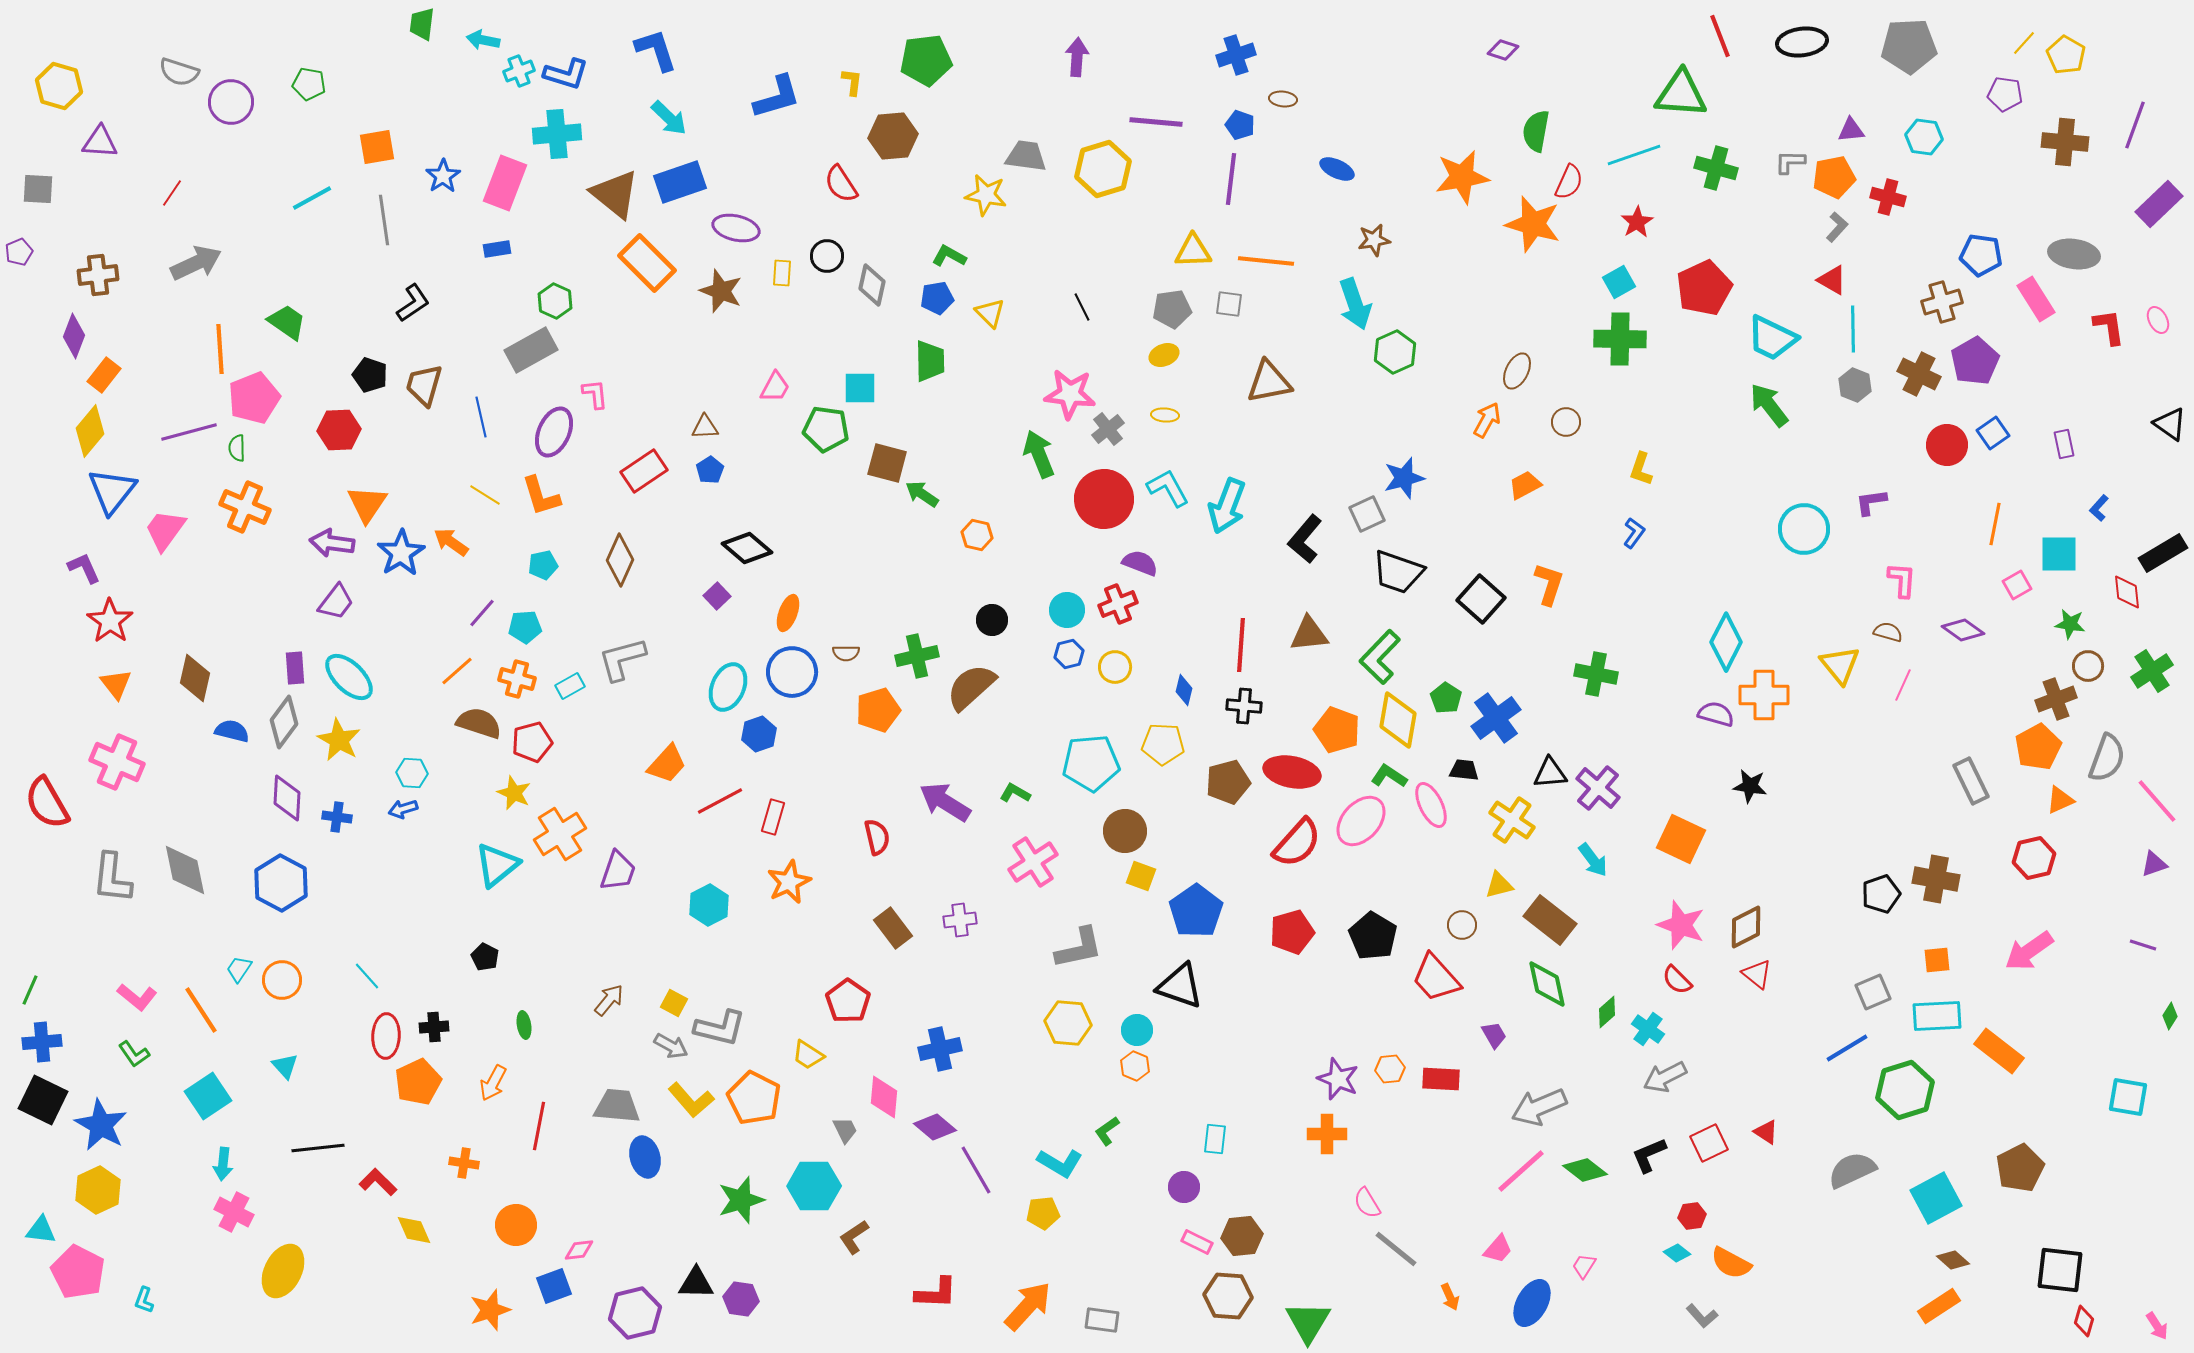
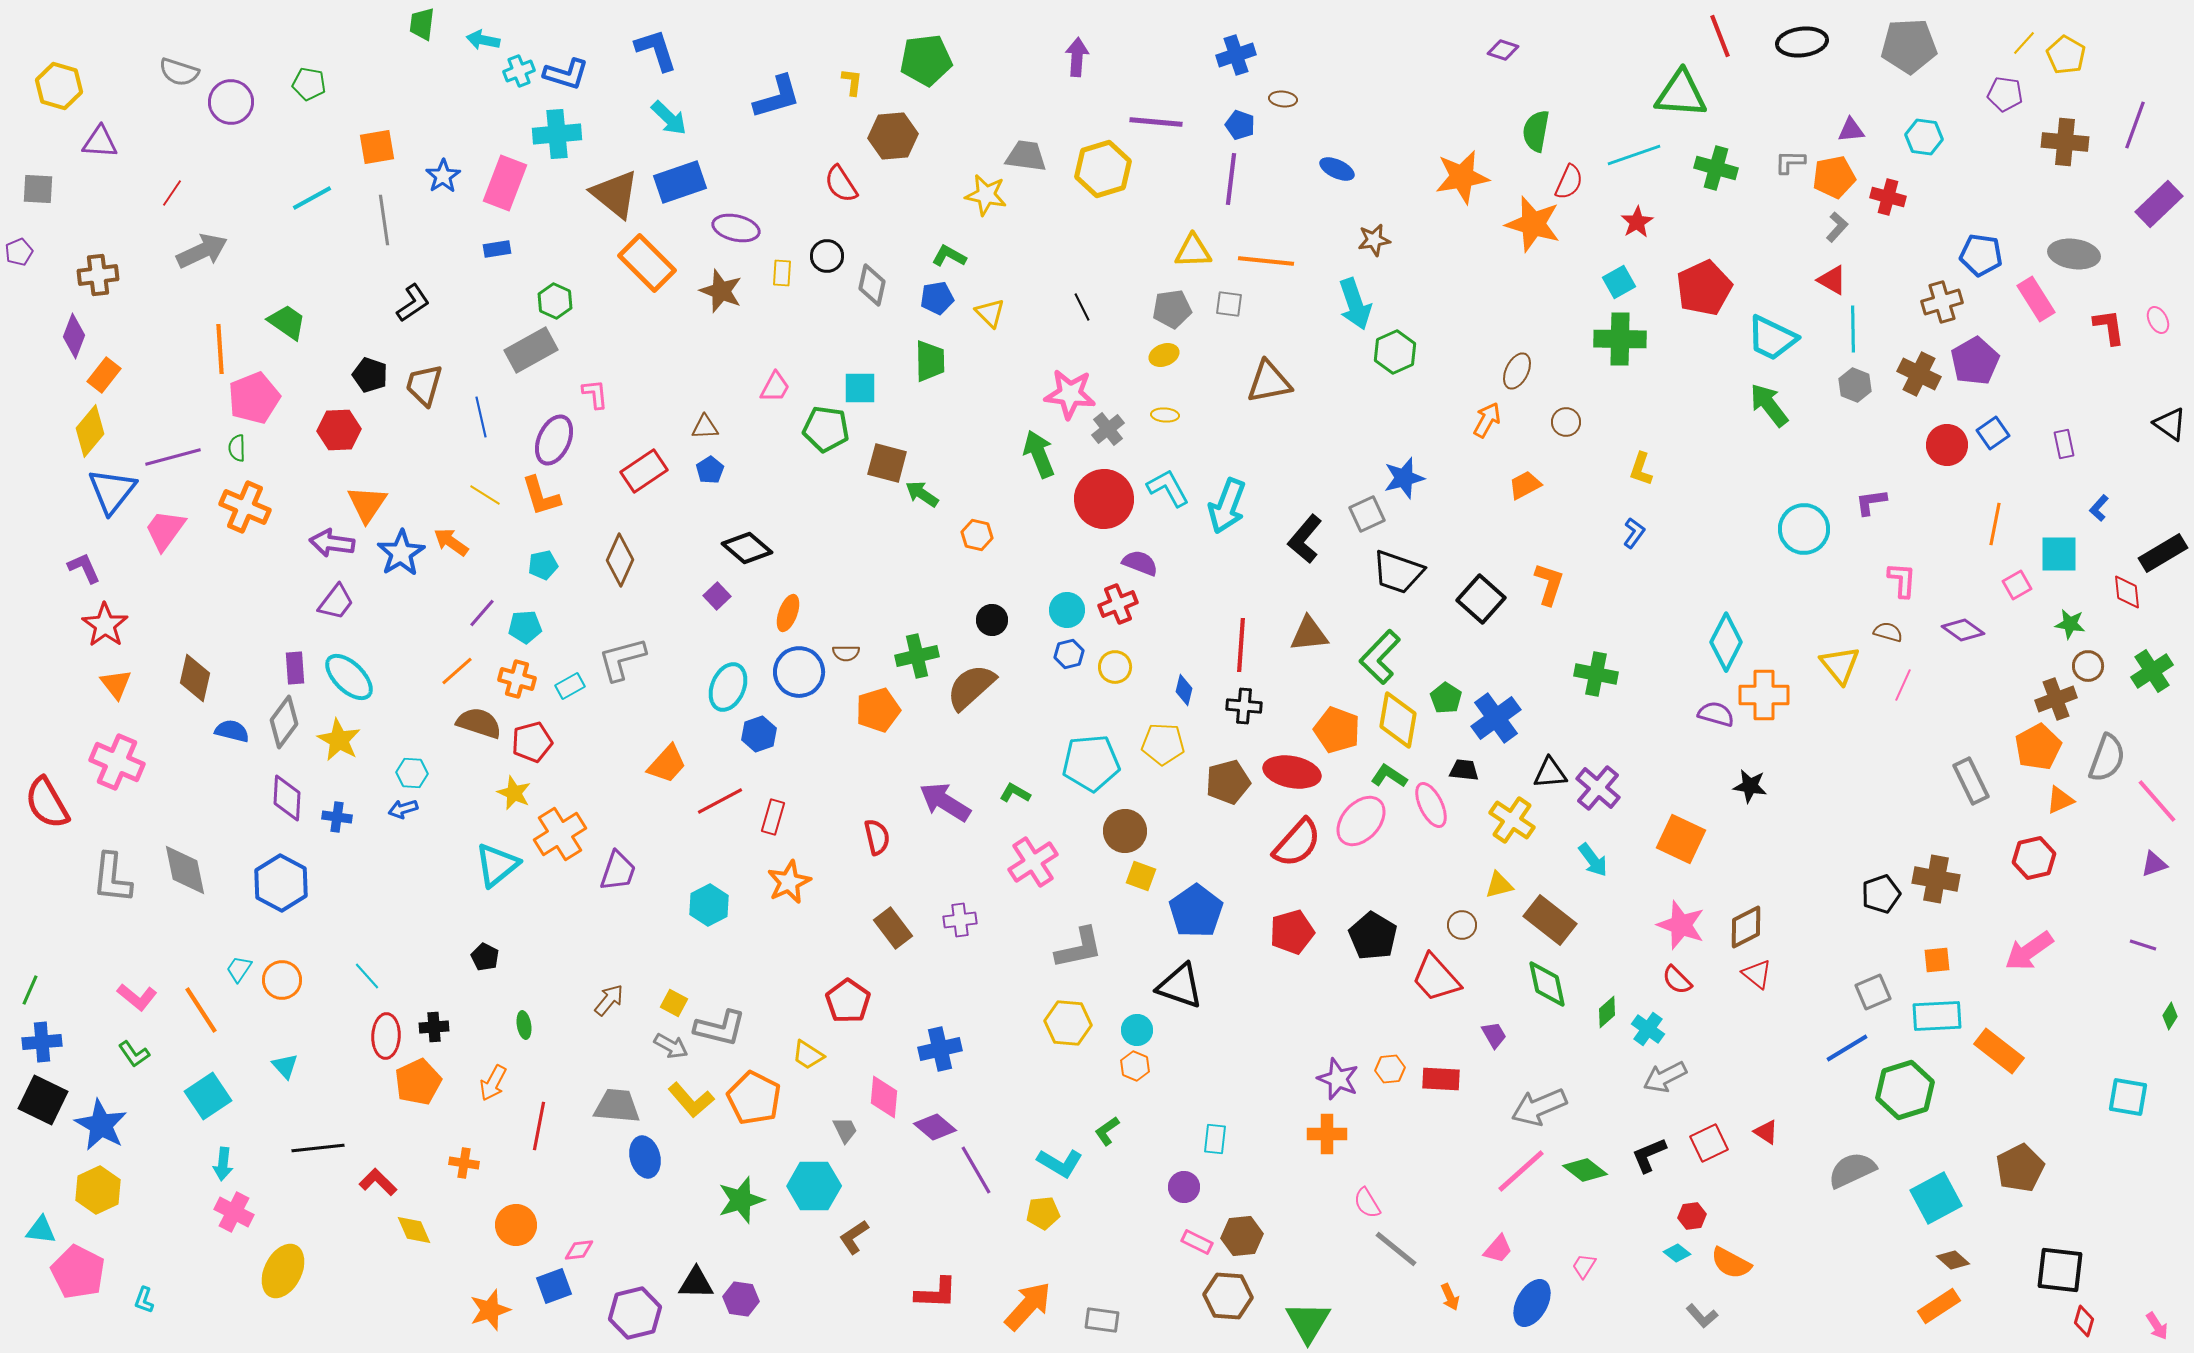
gray arrow at (196, 263): moved 6 px right, 12 px up
purple line at (189, 432): moved 16 px left, 25 px down
purple ellipse at (554, 432): moved 8 px down
red star at (110, 621): moved 5 px left, 4 px down
blue circle at (792, 672): moved 7 px right
